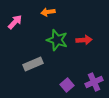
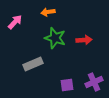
green star: moved 2 px left, 2 px up
purple square: rotated 32 degrees clockwise
